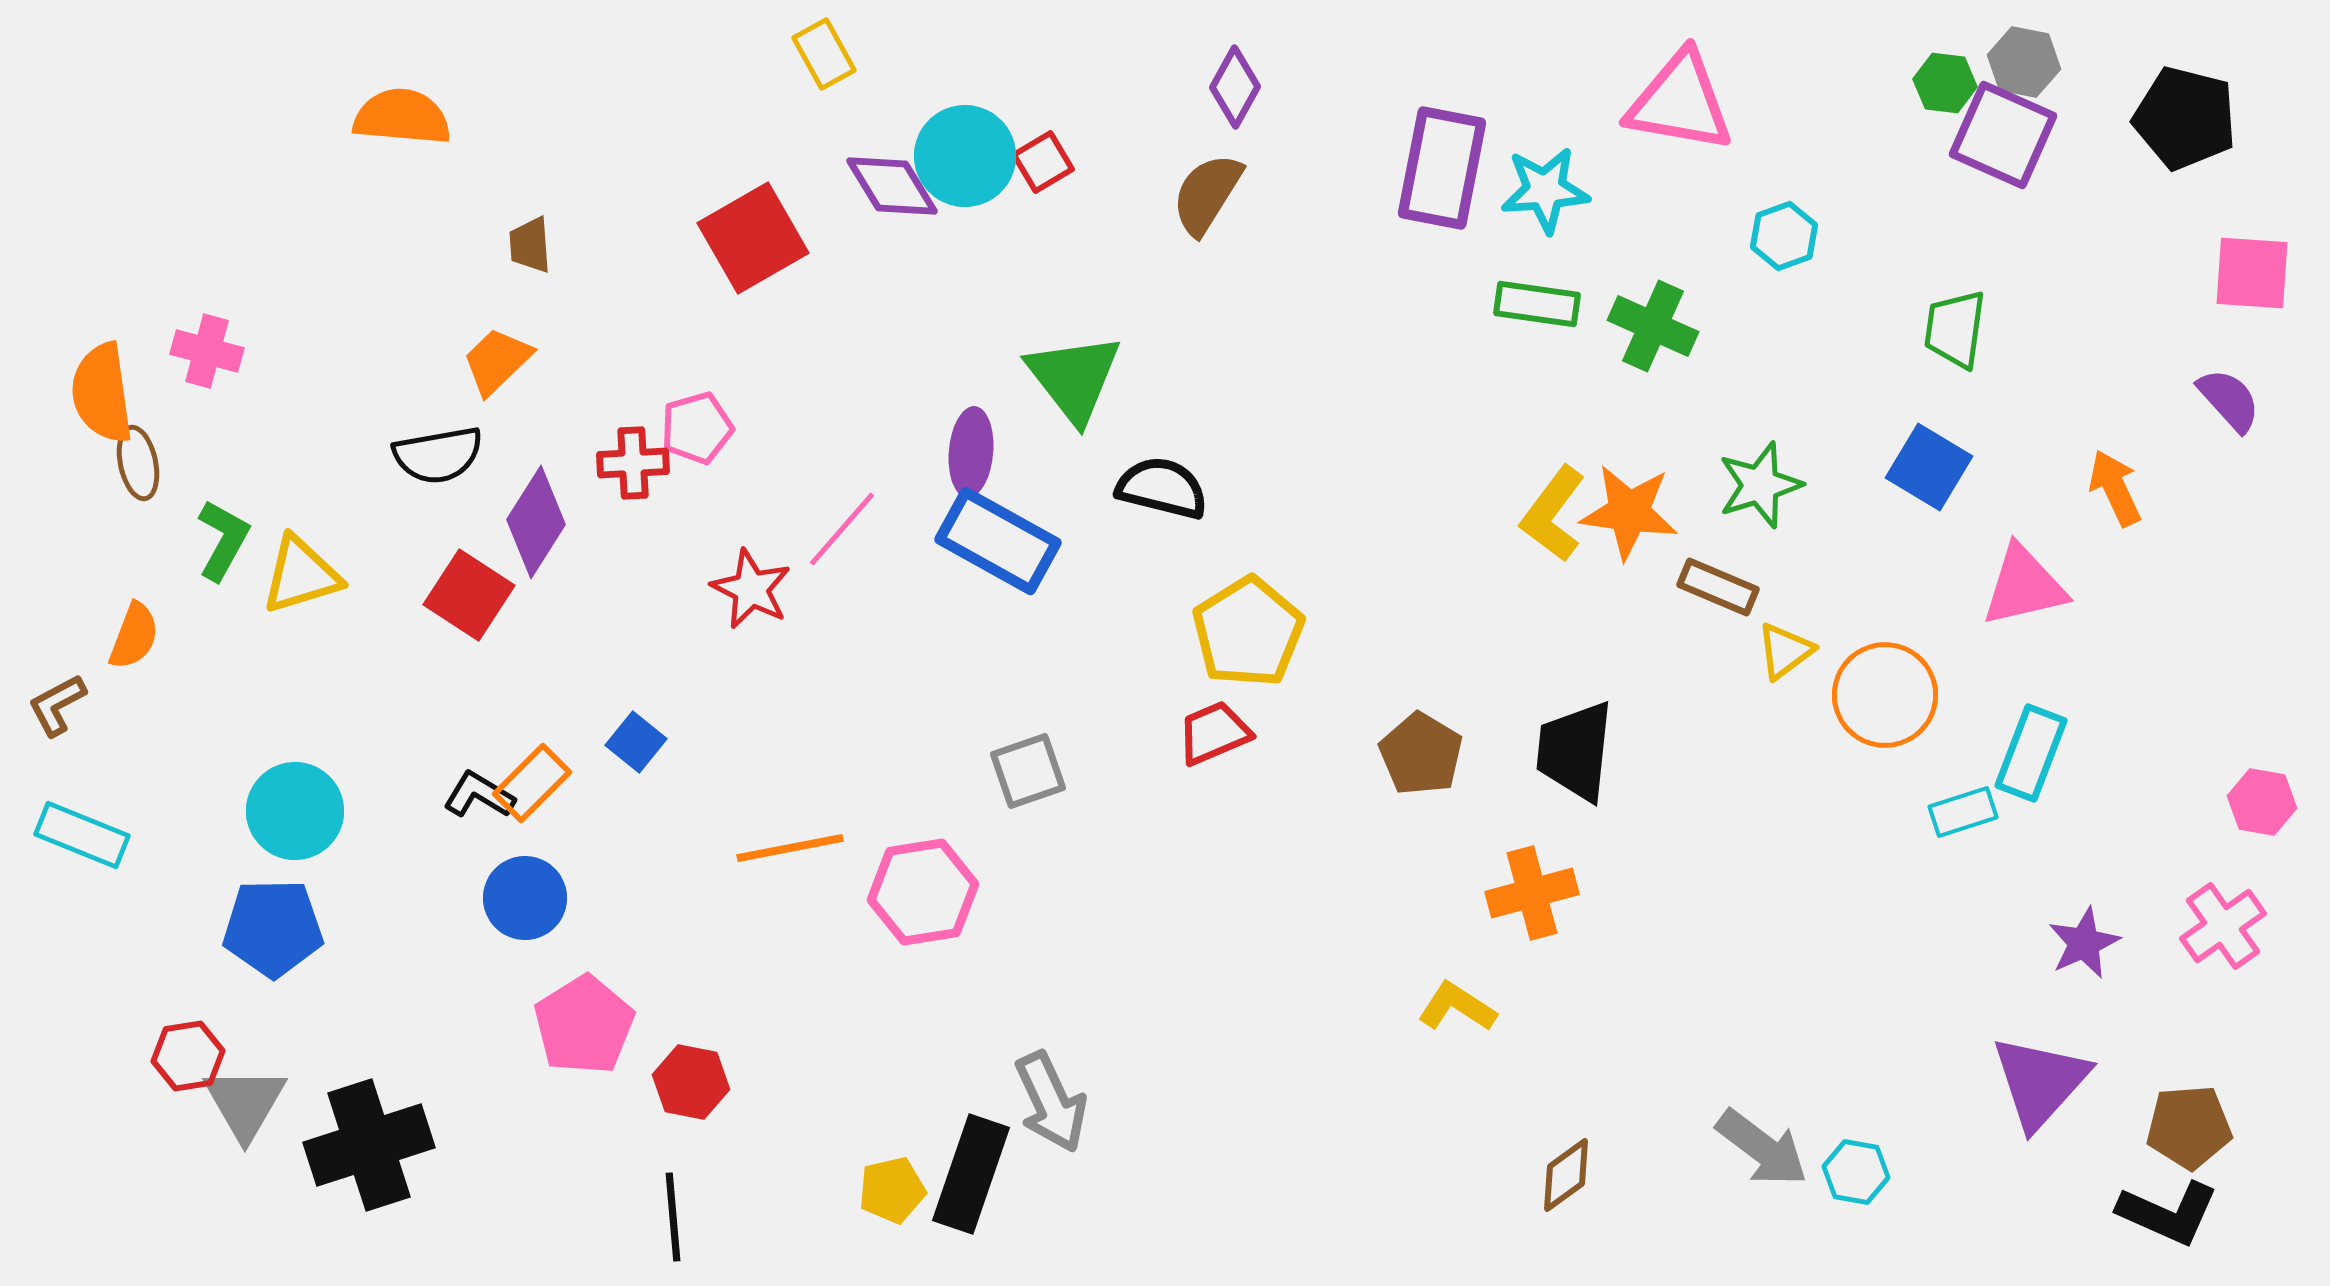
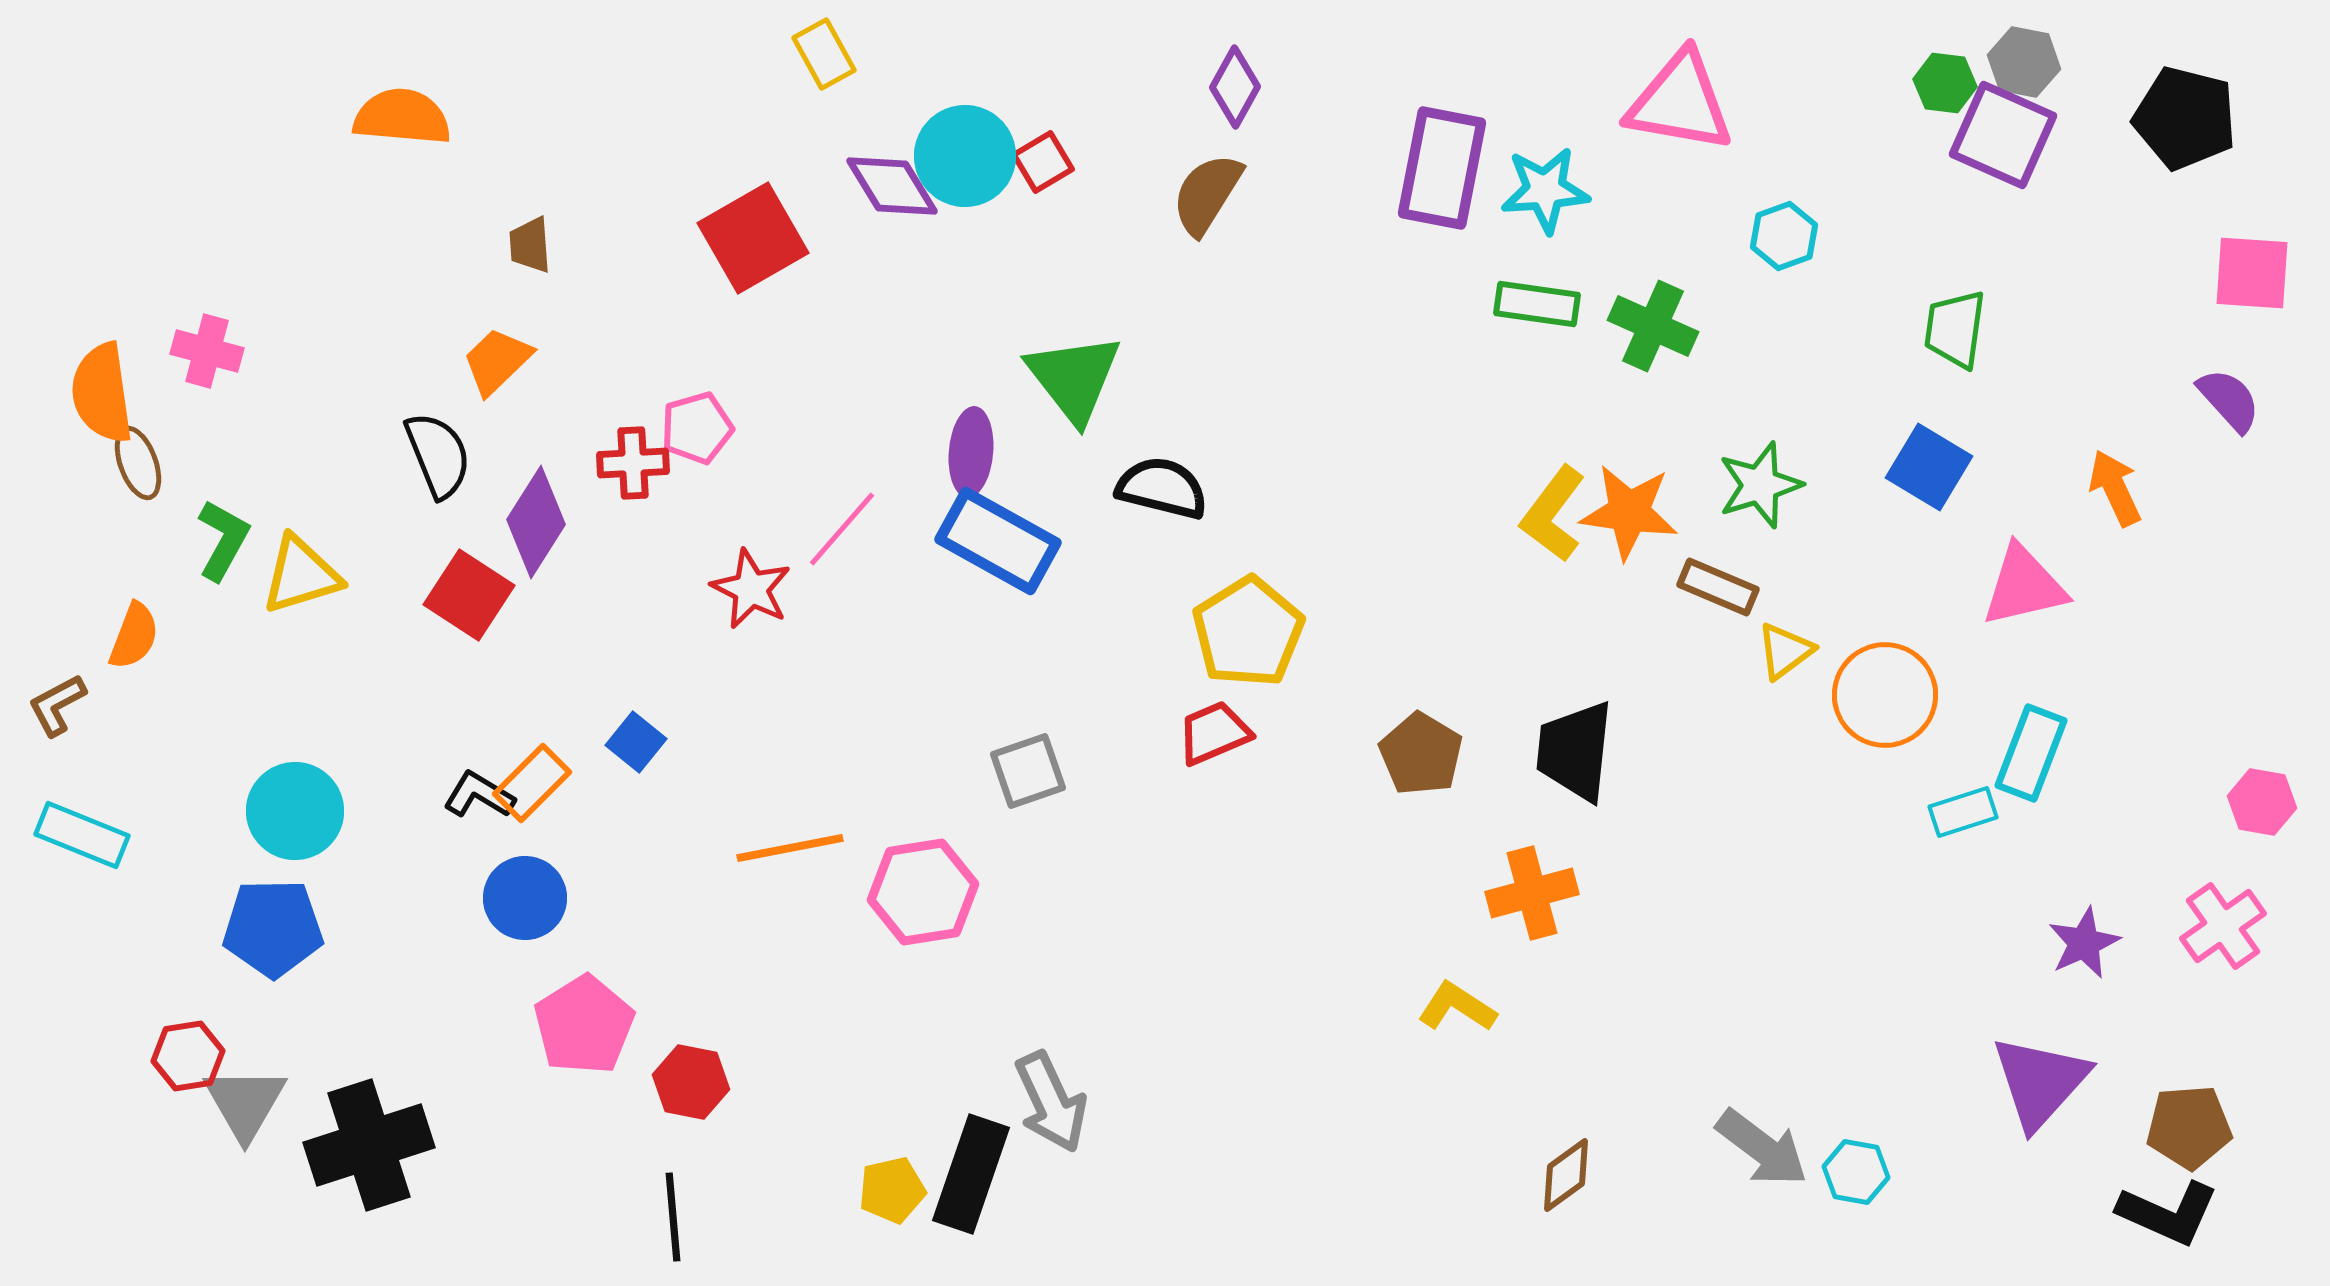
black semicircle at (438, 455): rotated 102 degrees counterclockwise
brown ellipse at (138, 463): rotated 8 degrees counterclockwise
